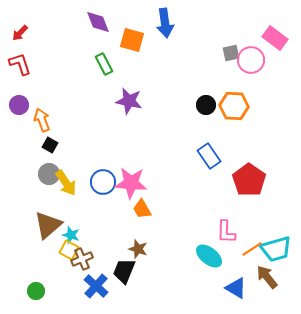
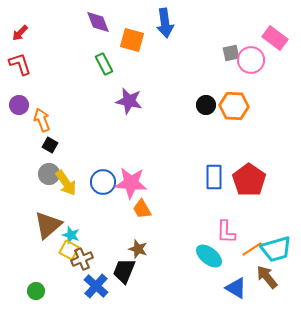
blue rectangle: moved 5 px right, 21 px down; rotated 35 degrees clockwise
